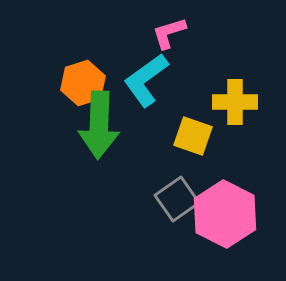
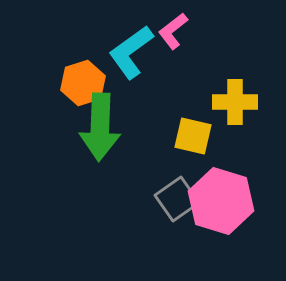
pink L-shape: moved 4 px right, 2 px up; rotated 21 degrees counterclockwise
cyan L-shape: moved 15 px left, 28 px up
green arrow: moved 1 px right, 2 px down
yellow square: rotated 6 degrees counterclockwise
pink hexagon: moved 4 px left, 13 px up; rotated 10 degrees counterclockwise
